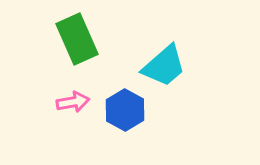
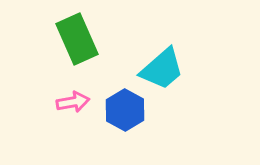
cyan trapezoid: moved 2 px left, 3 px down
